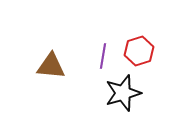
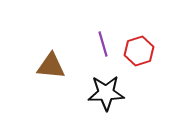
purple line: moved 12 px up; rotated 25 degrees counterclockwise
black star: moved 17 px left; rotated 15 degrees clockwise
